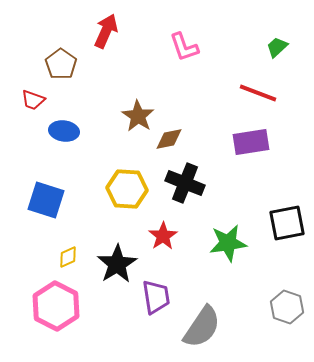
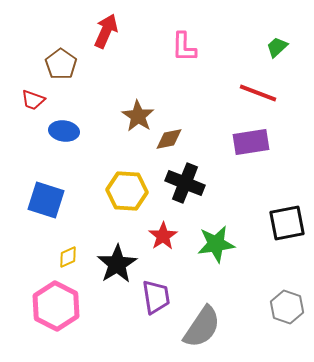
pink L-shape: rotated 20 degrees clockwise
yellow hexagon: moved 2 px down
green star: moved 12 px left, 1 px down
